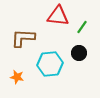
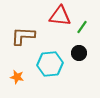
red triangle: moved 2 px right
brown L-shape: moved 2 px up
